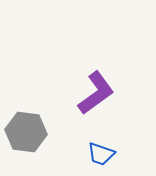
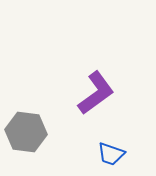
blue trapezoid: moved 10 px right
